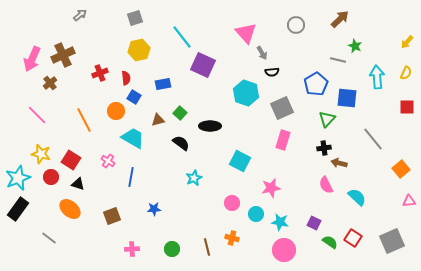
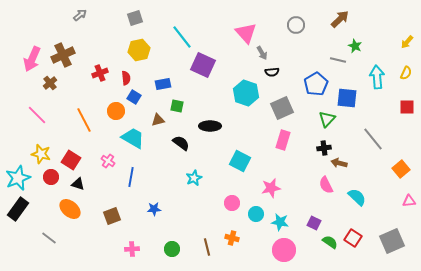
green square at (180, 113): moved 3 px left, 7 px up; rotated 32 degrees counterclockwise
